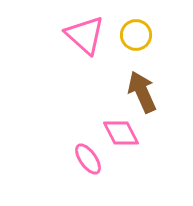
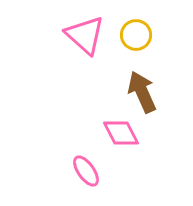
pink ellipse: moved 2 px left, 12 px down
